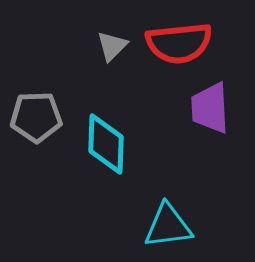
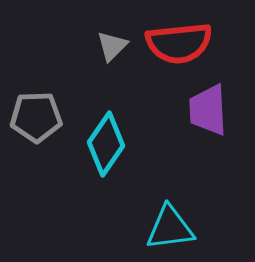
purple trapezoid: moved 2 px left, 2 px down
cyan diamond: rotated 32 degrees clockwise
cyan triangle: moved 2 px right, 2 px down
